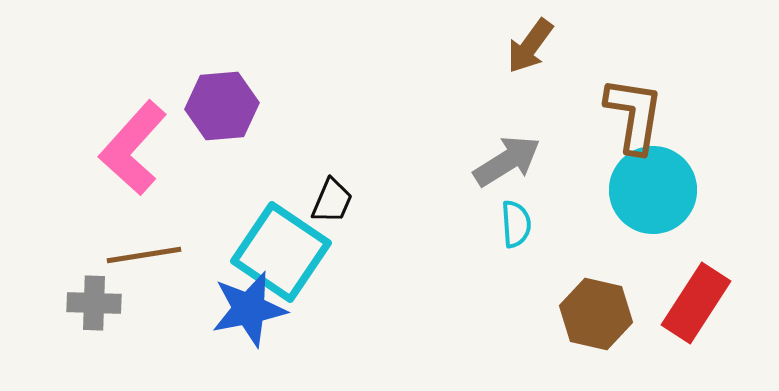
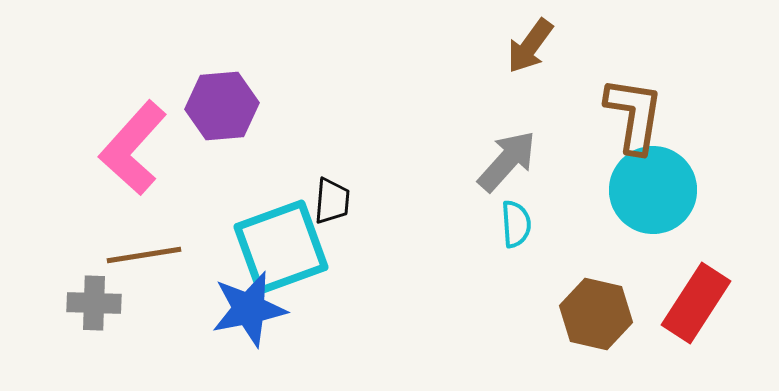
gray arrow: rotated 16 degrees counterclockwise
black trapezoid: rotated 18 degrees counterclockwise
cyan square: moved 5 px up; rotated 36 degrees clockwise
